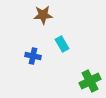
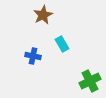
brown star: rotated 24 degrees counterclockwise
